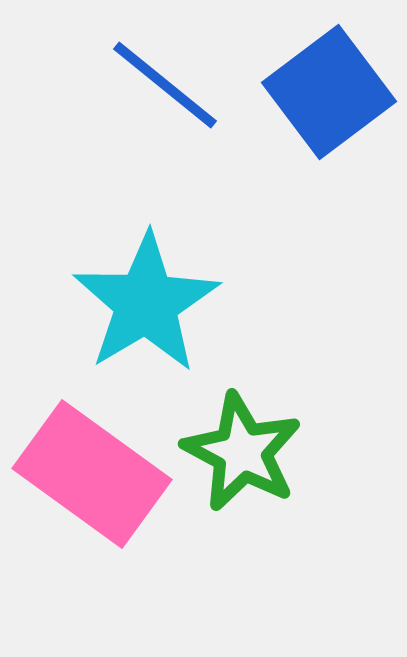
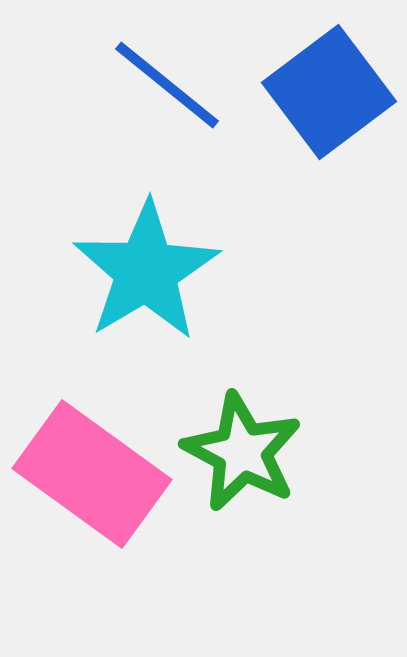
blue line: moved 2 px right
cyan star: moved 32 px up
